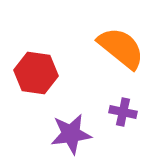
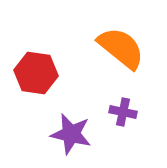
purple star: rotated 21 degrees clockwise
